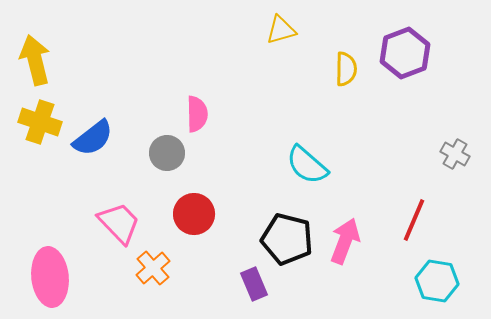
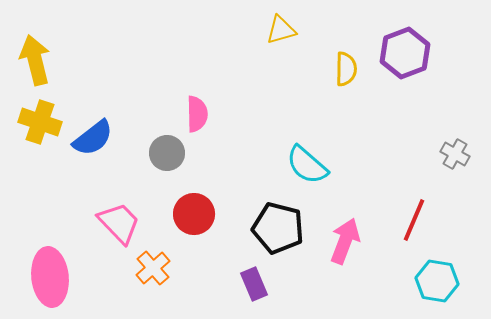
black pentagon: moved 9 px left, 11 px up
